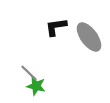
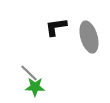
gray ellipse: rotated 20 degrees clockwise
green star: moved 1 px left, 1 px down; rotated 12 degrees counterclockwise
